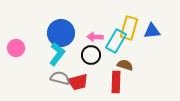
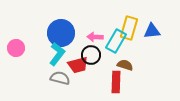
red trapezoid: moved 17 px up
